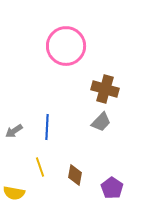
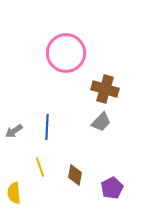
pink circle: moved 7 px down
purple pentagon: rotated 10 degrees clockwise
yellow semicircle: rotated 75 degrees clockwise
